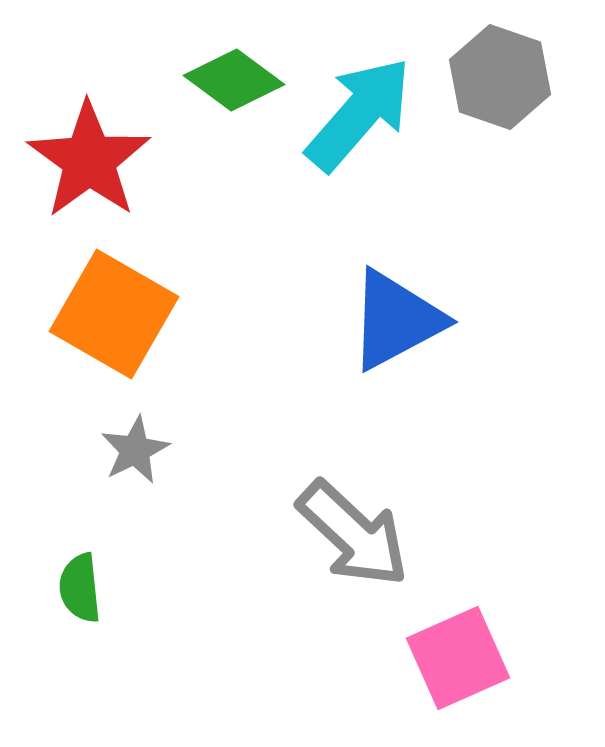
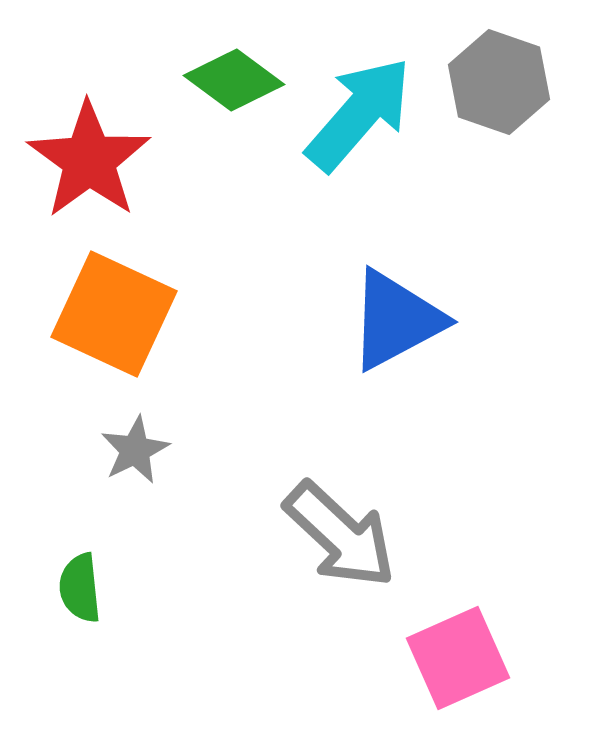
gray hexagon: moved 1 px left, 5 px down
orange square: rotated 5 degrees counterclockwise
gray arrow: moved 13 px left, 1 px down
